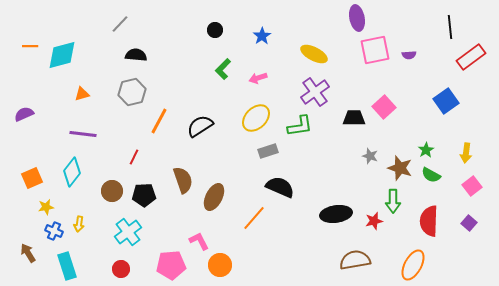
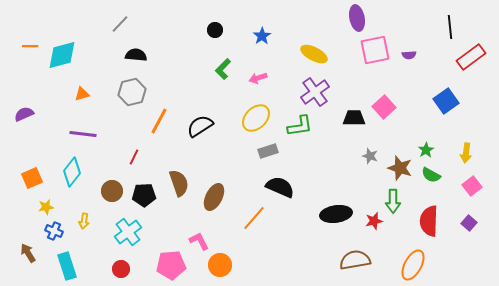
brown semicircle at (183, 180): moved 4 px left, 3 px down
yellow arrow at (79, 224): moved 5 px right, 3 px up
